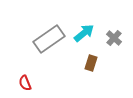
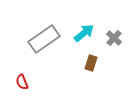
gray rectangle: moved 5 px left
red semicircle: moved 3 px left, 1 px up
